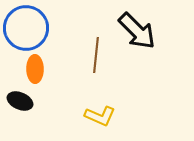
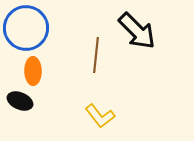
orange ellipse: moved 2 px left, 2 px down
yellow L-shape: rotated 28 degrees clockwise
